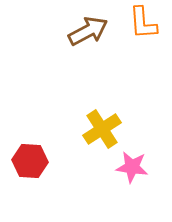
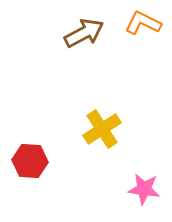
orange L-shape: rotated 120 degrees clockwise
brown arrow: moved 4 px left, 2 px down
pink star: moved 12 px right, 22 px down
